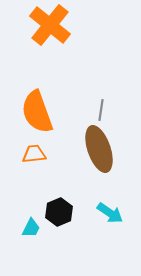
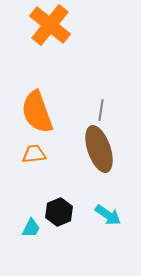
cyan arrow: moved 2 px left, 2 px down
